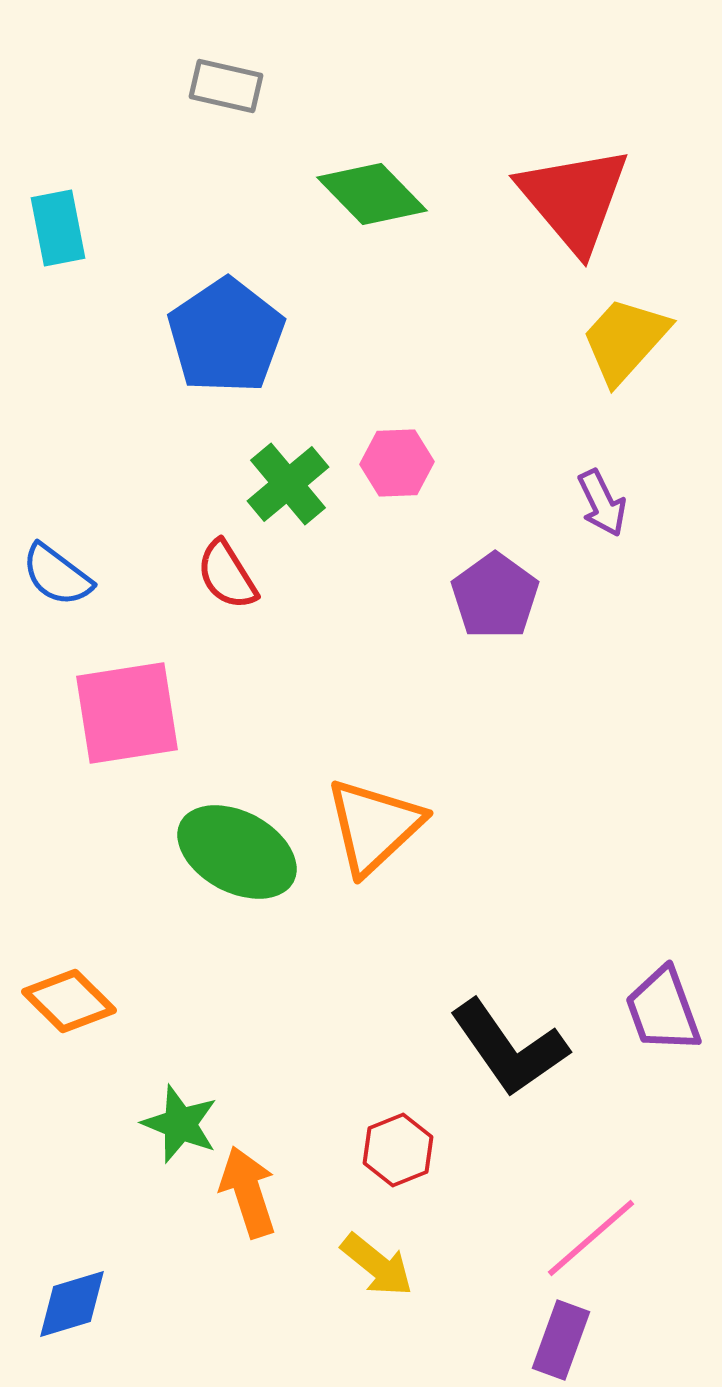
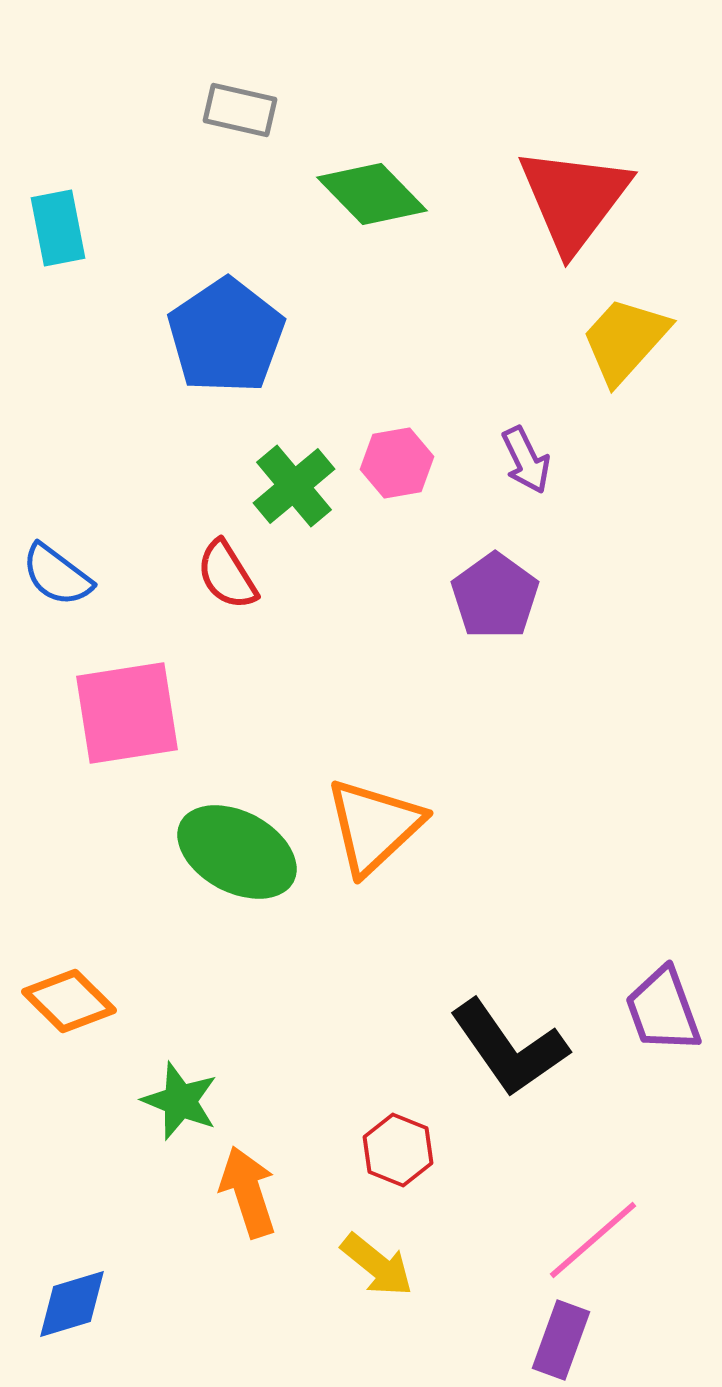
gray rectangle: moved 14 px right, 24 px down
red triangle: rotated 17 degrees clockwise
pink hexagon: rotated 8 degrees counterclockwise
green cross: moved 6 px right, 2 px down
purple arrow: moved 76 px left, 43 px up
green star: moved 23 px up
red hexagon: rotated 16 degrees counterclockwise
pink line: moved 2 px right, 2 px down
